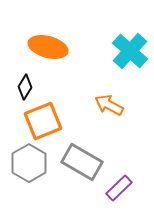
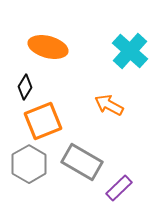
gray hexagon: moved 1 px down
